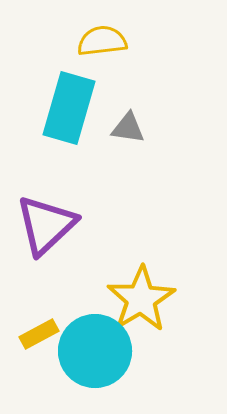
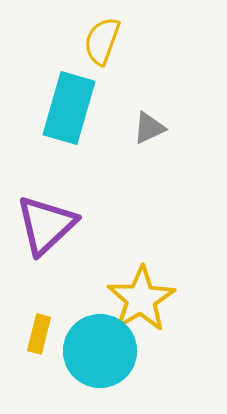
yellow semicircle: rotated 63 degrees counterclockwise
gray triangle: moved 21 px right; rotated 33 degrees counterclockwise
yellow rectangle: rotated 48 degrees counterclockwise
cyan circle: moved 5 px right
